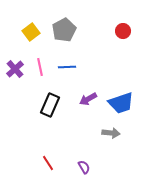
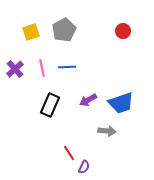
yellow square: rotated 18 degrees clockwise
pink line: moved 2 px right, 1 px down
purple arrow: moved 1 px down
gray arrow: moved 4 px left, 2 px up
red line: moved 21 px right, 10 px up
purple semicircle: rotated 56 degrees clockwise
